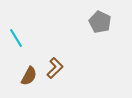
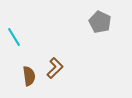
cyan line: moved 2 px left, 1 px up
brown semicircle: rotated 36 degrees counterclockwise
